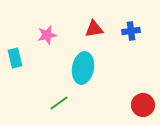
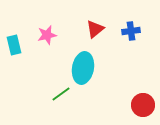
red triangle: moved 1 px right; rotated 30 degrees counterclockwise
cyan rectangle: moved 1 px left, 13 px up
green line: moved 2 px right, 9 px up
